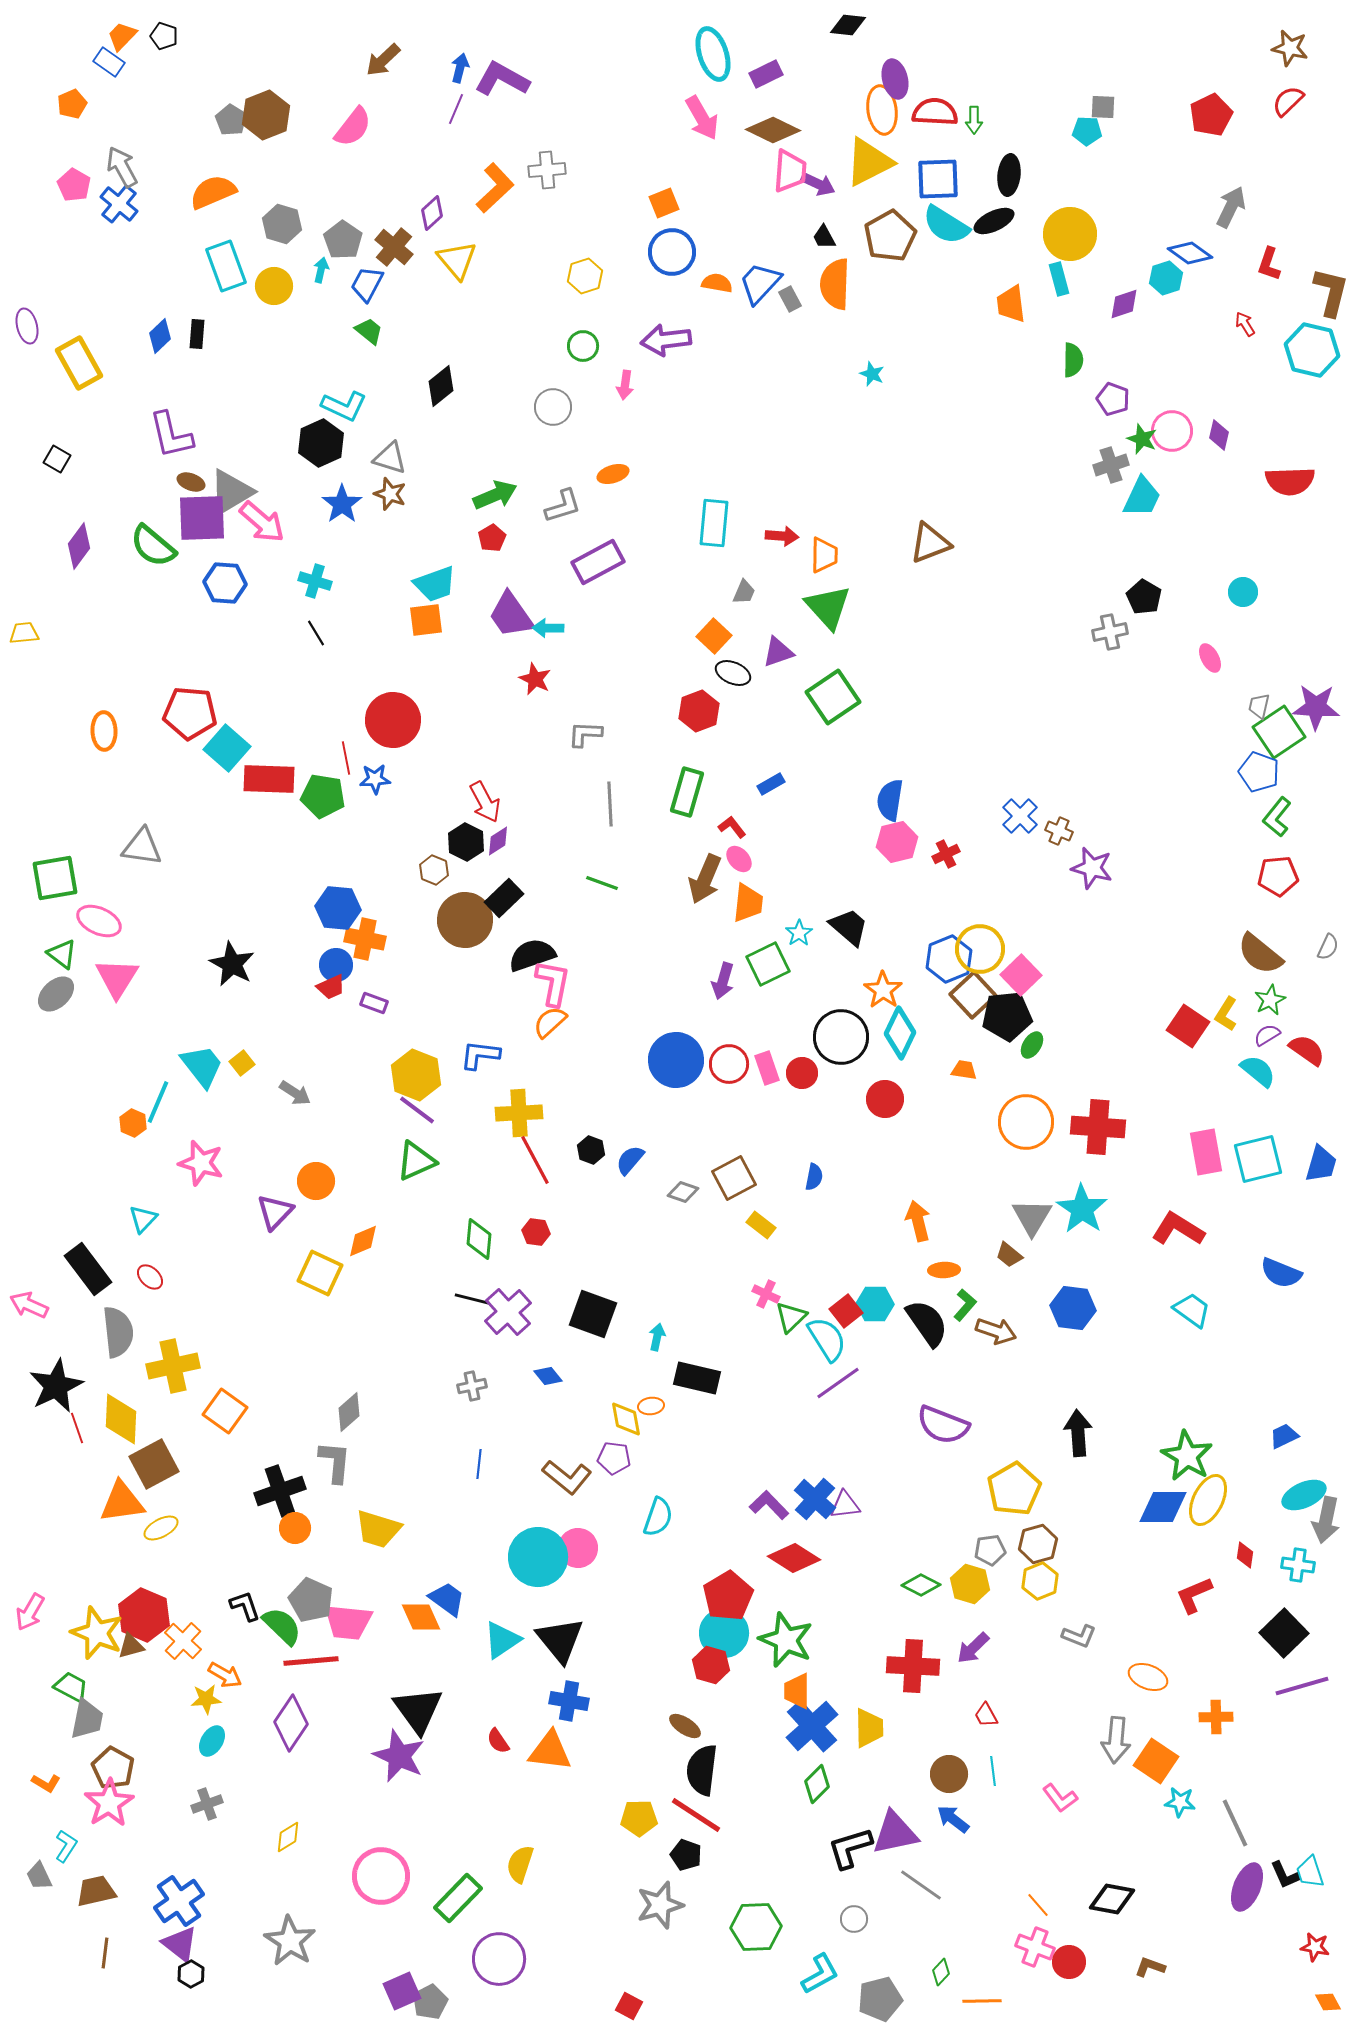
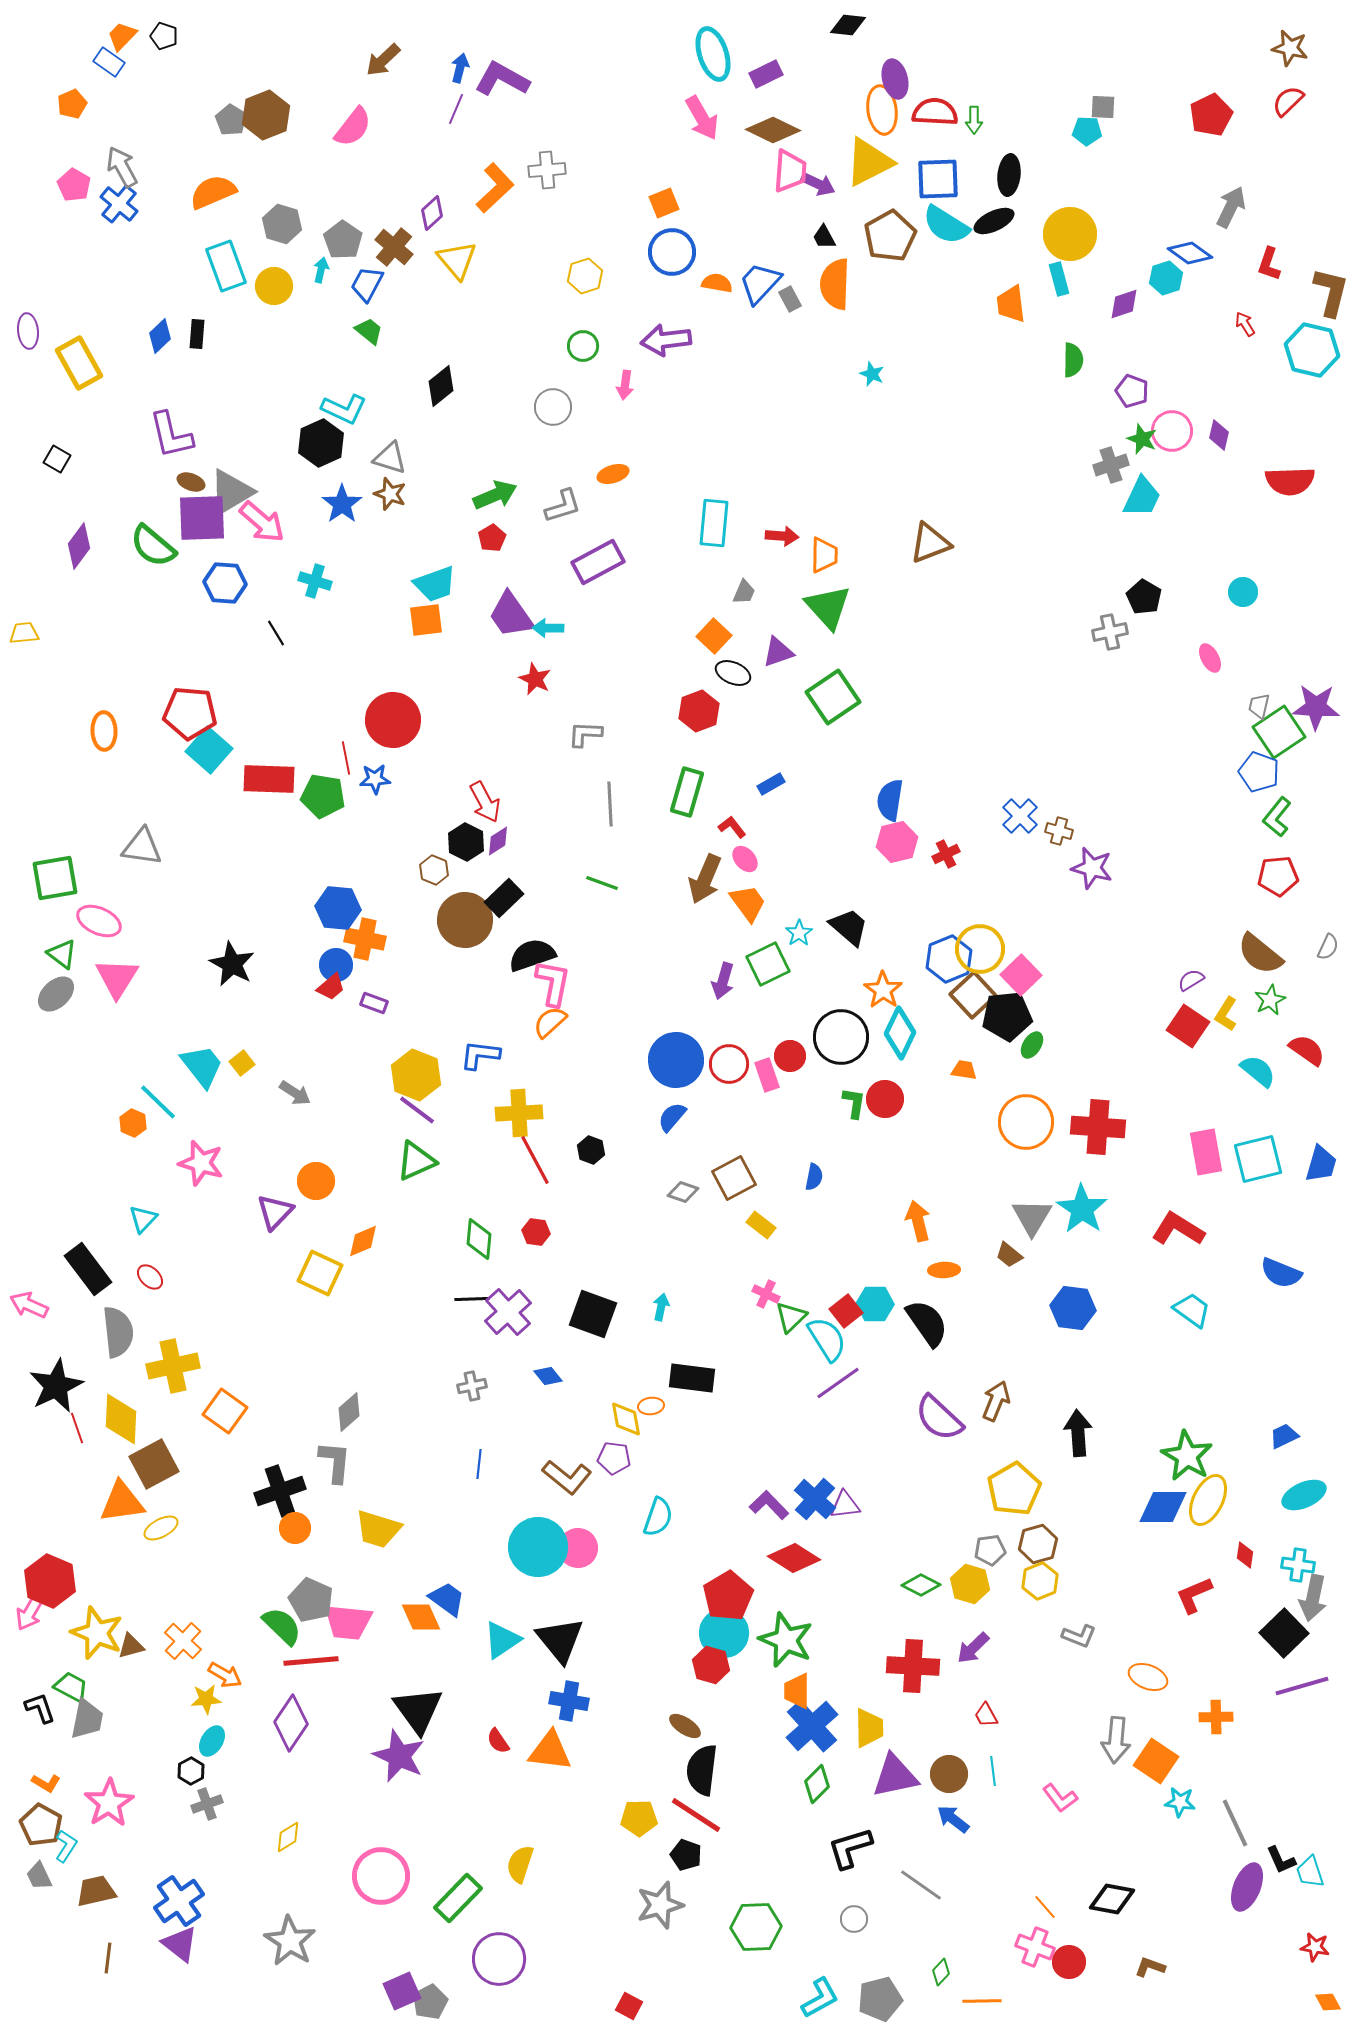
purple ellipse at (27, 326): moved 1 px right, 5 px down; rotated 8 degrees clockwise
purple pentagon at (1113, 399): moved 19 px right, 8 px up
cyan L-shape at (344, 406): moved 3 px down
black line at (316, 633): moved 40 px left
cyan square at (227, 748): moved 18 px left, 2 px down
brown cross at (1059, 831): rotated 8 degrees counterclockwise
pink ellipse at (739, 859): moved 6 px right
orange trapezoid at (748, 903): rotated 42 degrees counterclockwise
red trapezoid at (331, 987): rotated 16 degrees counterclockwise
purple semicircle at (1267, 1035): moved 76 px left, 55 px up
pink rectangle at (767, 1068): moved 7 px down
red circle at (802, 1073): moved 12 px left, 17 px up
cyan line at (158, 1102): rotated 69 degrees counterclockwise
blue semicircle at (630, 1160): moved 42 px right, 43 px up
black line at (472, 1299): rotated 16 degrees counterclockwise
green L-shape at (965, 1305): moved 111 px left, 202 px up; rotated 32 degrees counterclockwise
brown arrow at (996, 1331): moved 70 px down; rotated 87 degrees counterclockwise
cyan arrow at (657, 1337): moved 4 px right, 30 px up
black rectangle at (697, 1378): moved 5 px left; rotated 6 degrees counterclockwise
purple semicircle at (943, 1425): moved 4 px left, 7 px up; rotated 22 degrees clockwise
gray arrow at (1326, 1520): moved 13 px left, 78 px down
cyan circle at (538, 1557): moved 10 px up
black L-shape at (245, 1606): moved 205 px left, 102 px down
red hexagon at (144, 1615): moved 94 px left, 34 px up
brown pentagon at (113, 1768): moved 72 px left, 57 px down
purple triangle at (895, 1833): moved 57 px up
black L-shape at (1285, 1875): moved 4 px left, 15 px up
orange line at (1038, 1905): moved 7 px right, 2 px down
brown line at (105, 1953): moved 3 px right, 5 px down
black hexagon at (191, 1974): moved 203 px up
cyan L-shape at (820, 1974): moved 24 px down
